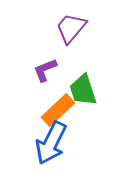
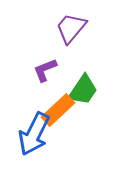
green trapezoid: rotated 128 degrees counterclockwise
blue arrow: moved 17 px left, 9 px up
